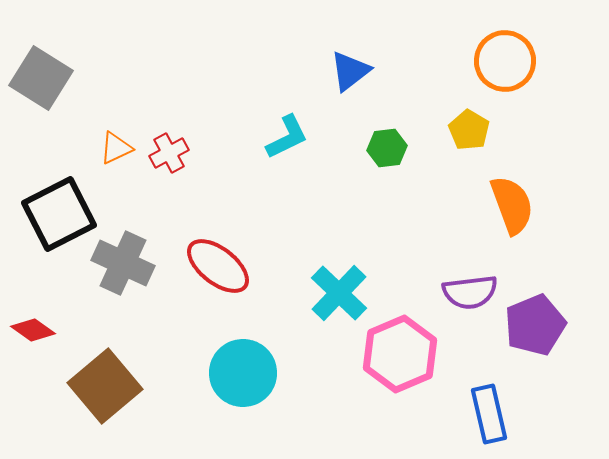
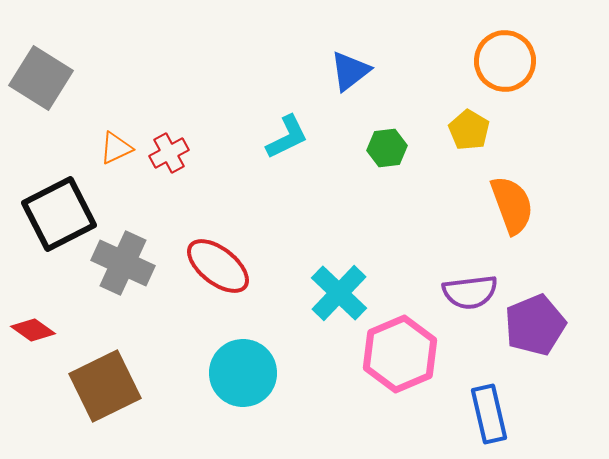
brown square: rotated 14 degrees clockwise
